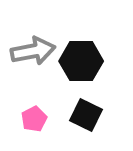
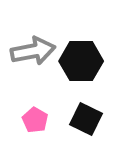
black square: moved 4 px down
pink pentagon: moved 1 px right, 1 px down; rotated 15 degrees counterclockwise
